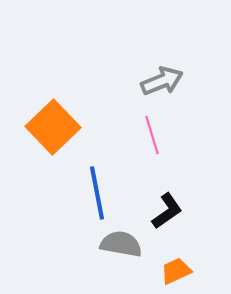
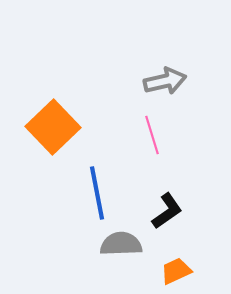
gray arrow: moved 3 px right; rotated 9 degrees clockwise
gray semicircle: rotated 12 degrees counterclockwise
